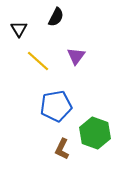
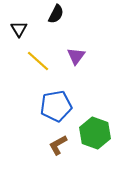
black semicircle: moved 3 px up
brown L-shape: moved 4 px left, 4 px up; rotated 35 degrees clockwise
